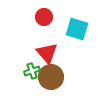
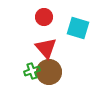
cyan square: moved 1 px right, 1 px up
red triangle: moved 1 px left, 5 px up
brown circle: moved 2 px left, 5 px up
